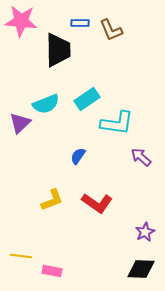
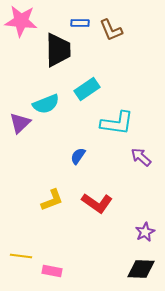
cyan rectangle: moved 10 px up
